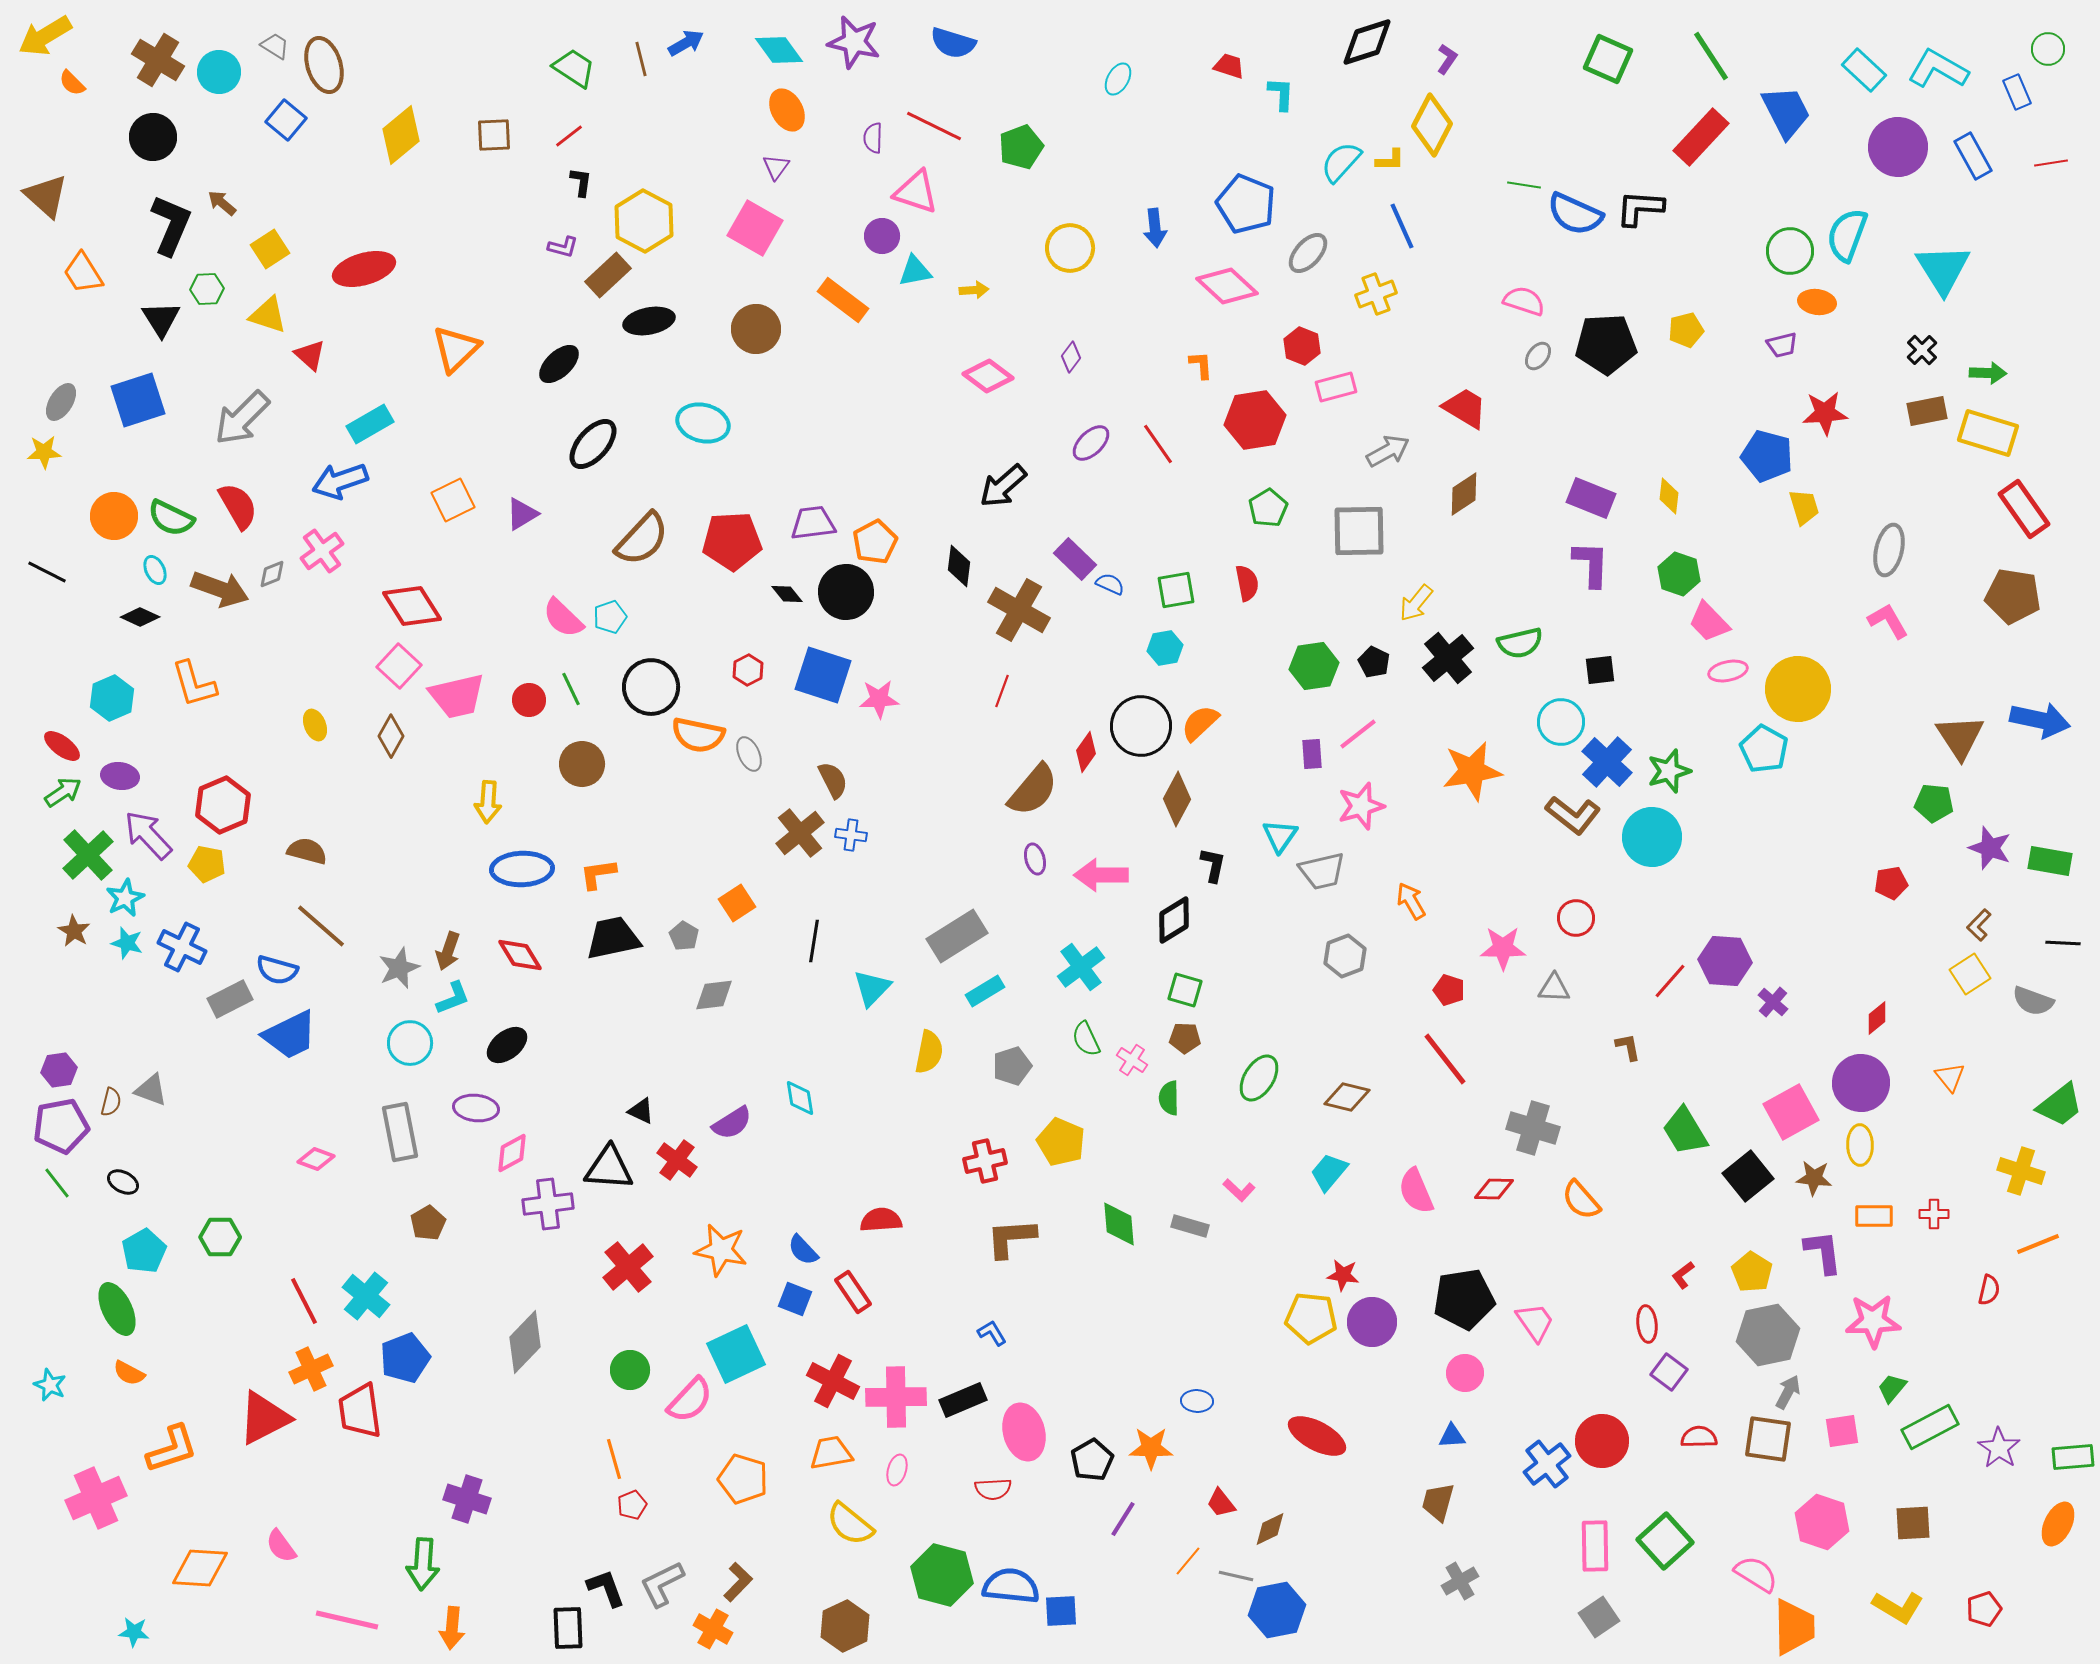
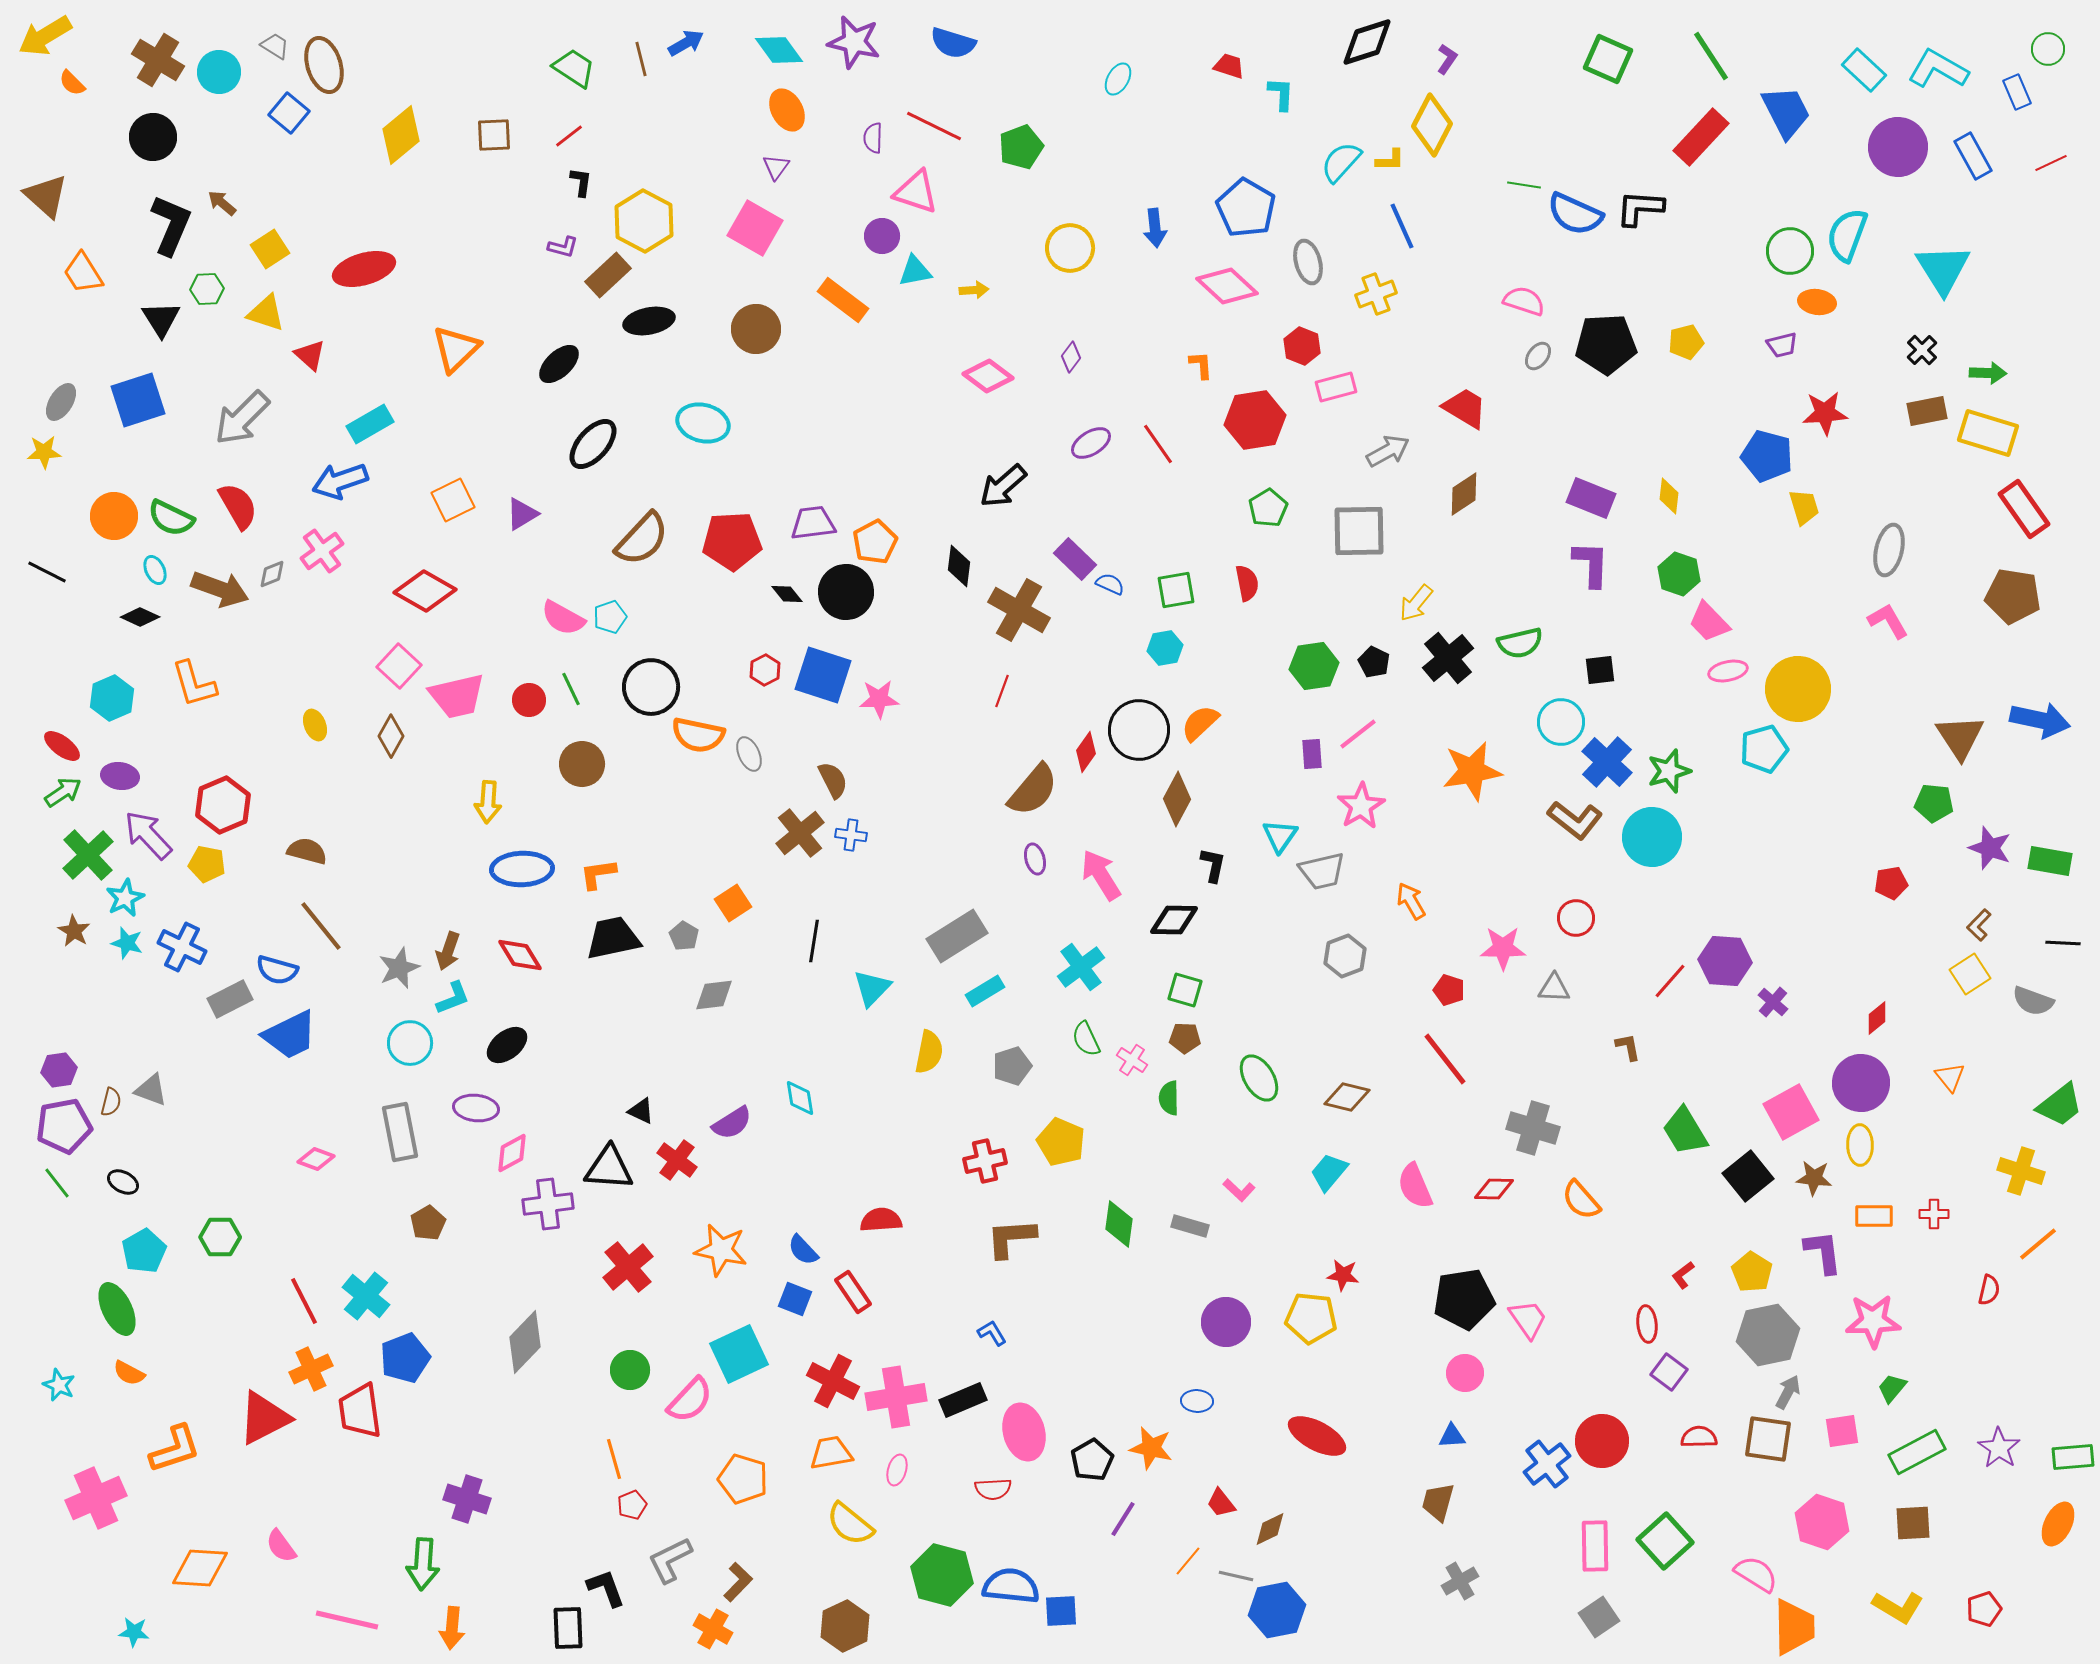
blue square at (286, 120): moved 3 px right, 7 px up
red line at (2051, 163): rotated 16 degrees counterclockwise
blue pentagon at (1246, 204): moved 4 px down; rotated 8 degrees clockwise
gray ellipse at (1308, 253): moved 9 px down; rotated 57 degrees counterclockwise
yellow triangle at (268, 315): moved 2 px left, 2 px up
yellow pentagon at (1686, 330): moved 12 px down
purple ellipse at (1091, 443): rotated 12 degrees clockwise
red diamond at (412, 606): moved 13 px right, 15 px up; rotated 28 degrees counterclockwise
pink semicircle at (563, 618): rotated 15 degrees counterclockwise
red hexagon at (748, 670): moved 17 px right
black circle at (1141, 726): moved 2 px left, 4 px down
cyan pentagon at (1764, 749): rotated 27 degrees clockwise
pink star at (1361, 806): rotated 15 degrees counterclockwise
brown L-shape at (1573, 815): moved 2 px right, 5 px down
pink arrow at (1101, 875): rotated 58 degrees clockwise
orange square at (737, 903): moved 4 px left
black diamond at (1174, 920): rotated 33 degrees clockwise
brown line at (321, 926): rotated 10 degrees clockwise
green ellipse at (1259, 1078): rotated 63 degrees counterclockwise
purple pentagon at (61, 1126): moved 3 px right
pink semicircle at (1416, 1191): moved 1 px left, 5 px up
green diamond at (1119, 1224): rotated 12 degrees clockwise
orange line at (2038, 1244): rotated 18 degrees counterclockwise
purple circle at (1372, 1322): moved 146 px left
pink trapezoid at (1535, 1322): moved 7 px left, 3 px up
cyan square at (736, 1354): moved 3 px right
cyan star at (50, 1385): moved 9 px right
pink cross at (896, 1397): rotated 8 degrees counterclockwise
green rectangle at (1930, 1427): moved 13 px left, 25 px down
orange star at (1151, 1448): rotated 12 degrees clockwise
orange L-shape at (172, 1449): moved 3 px right
gray L-shape at (662, 1584): moved 8 px right, 24 px up
